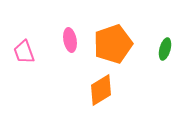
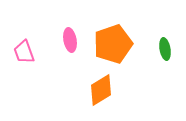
green ellipse: rotated 25 degrees counterclockwise
